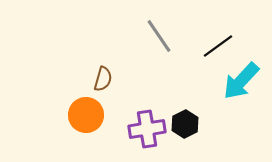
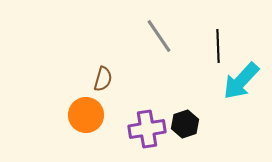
black line: rotated 56 degrees counterclockwise
black hexagon: rotated 8 degrees clockwise
